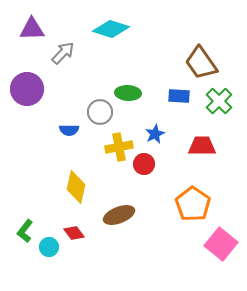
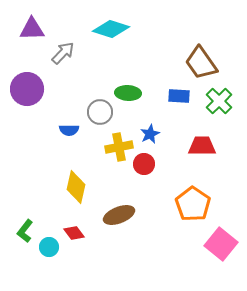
blue star: moved 5 px left
